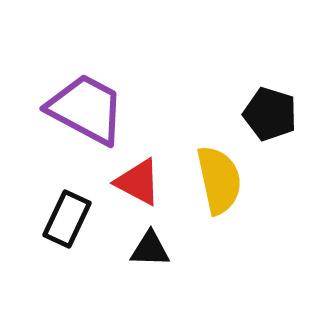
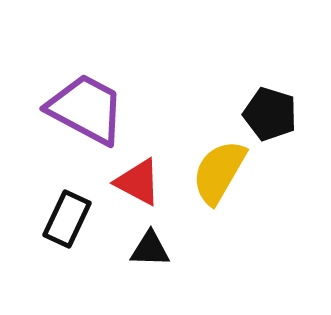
yellow semicircle: moved 8 px up; rotated 138 degrees counterclockwise
